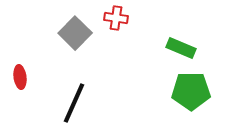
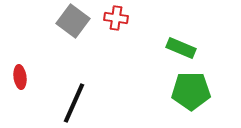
gray square: moved 2 px left, 12 px up; rotated 8 degrees counterclockwise
